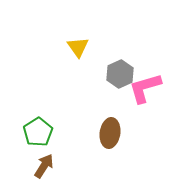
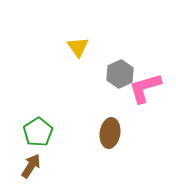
brown arrow: moved 13 px left
